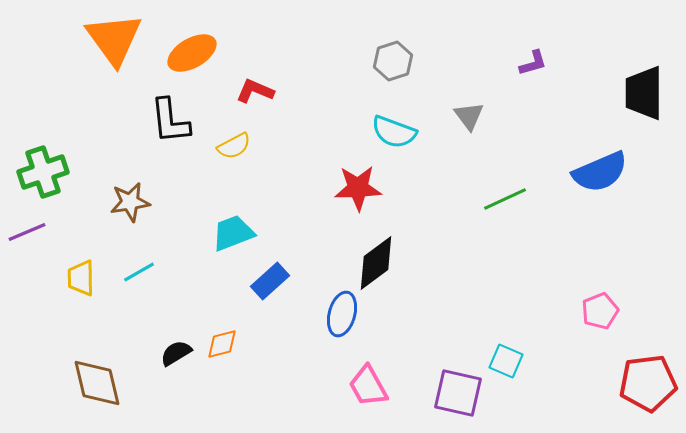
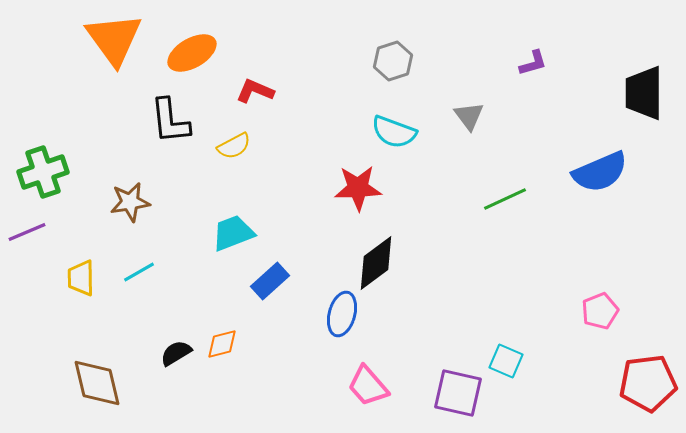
pink trapezoid: rotated 12 degrees counterclockwise
